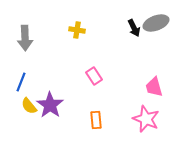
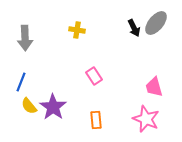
gray ellipse: rotated 30 degrees counterclockwise
purple star: moved 3 px right, 2 px down
